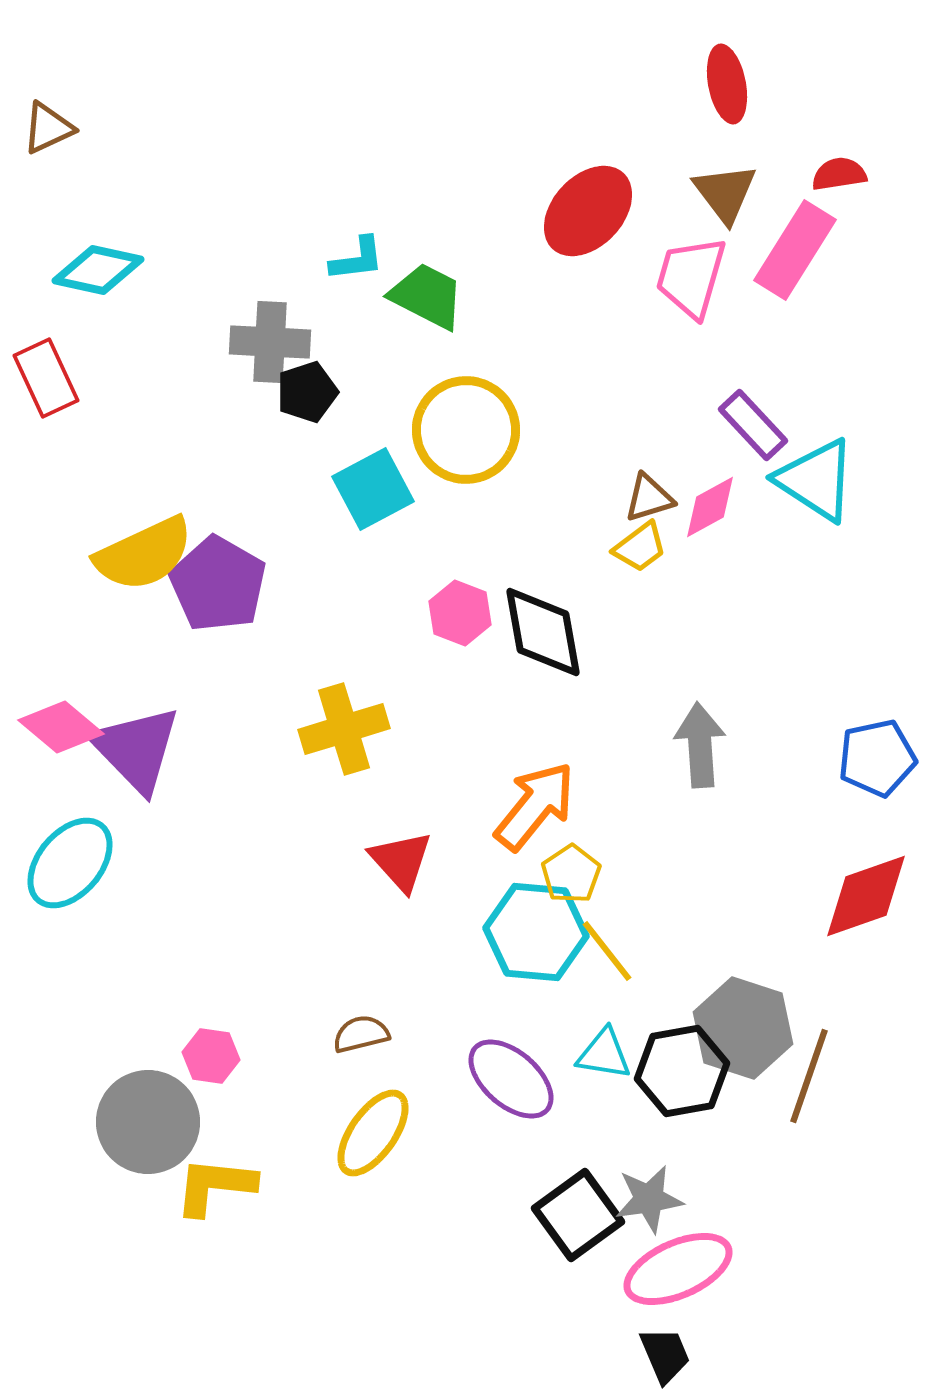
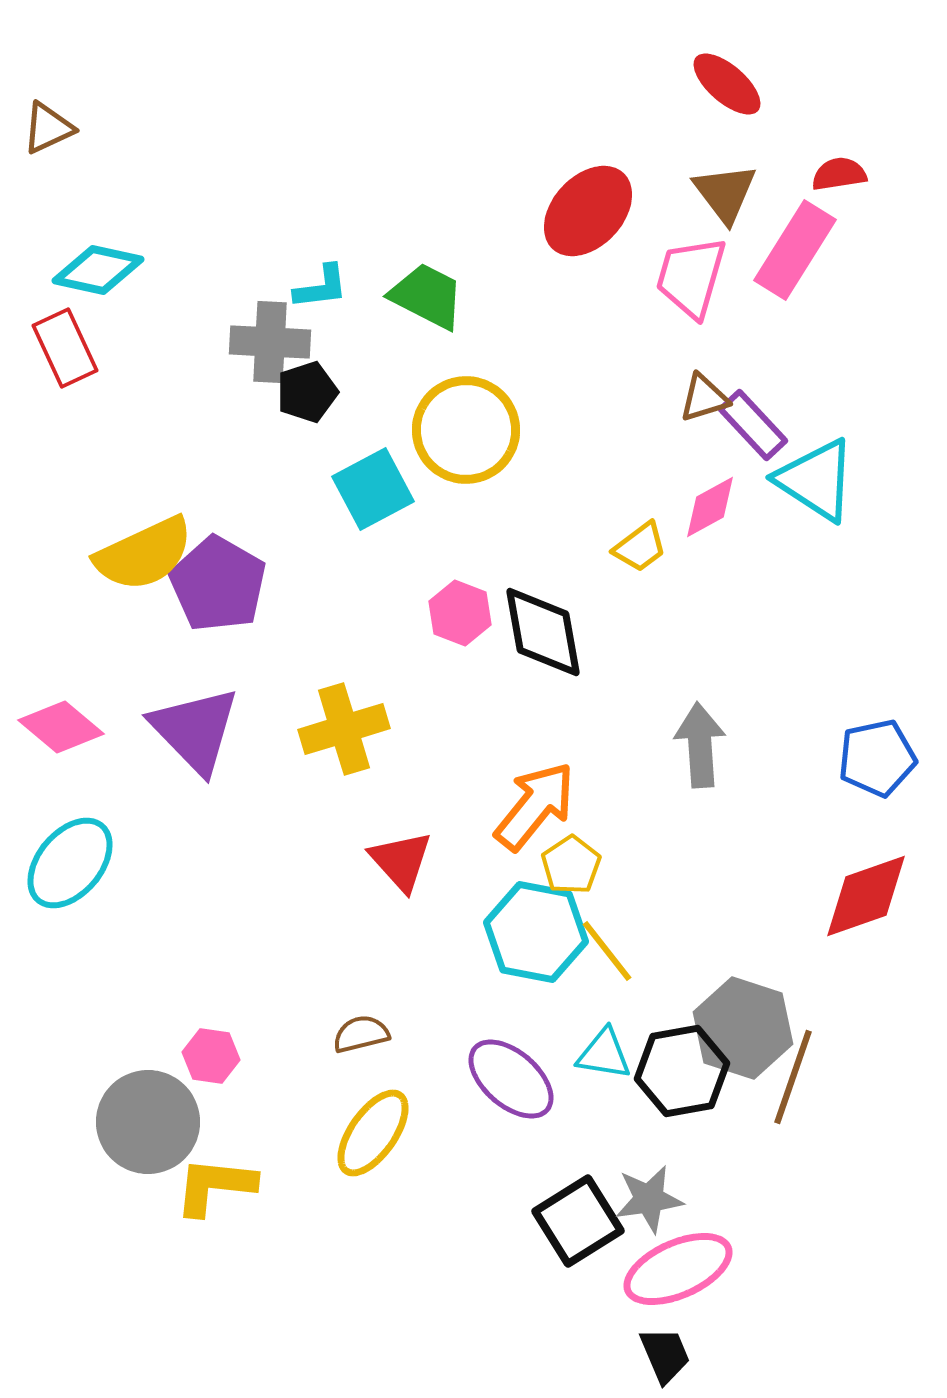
red ellipse at (727, 84): rotated 38 degrees counterclockwise
cyan L-shape at (357, 259): moved 36 px left, 28 px down
red rectangle at (46, 378): moved 19 px right, 30 px up
brown triangle at (649, 498): moved 55 px right, 100 px up
purple triangle at (136, 749): moved 59 px right, 19 px up
yellow pentagon at (571, 874): moved 9 px up
cyan hexagon at (536, 932): rotated 6 degrees clockwise
brown line at (809, 1076): moved 16 px left, 1 px down
black square at (578, 1215): moved 6 px down; rotated 4 degrees clockwise
